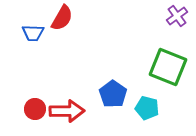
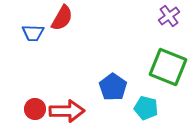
purple cross: moved 8 px left
blue pentagon: moved 7 px up
cyan pentagon: moved 1 px left
